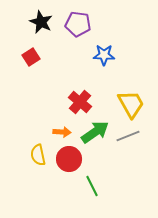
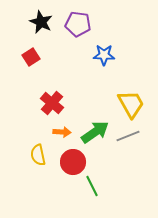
red cross: moved 28 px left, 1 px down
red circle: moved 4 px right, 3 px down
